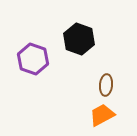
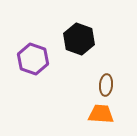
orange trapezoid: moved 1 px left, 1 px up; rotated 32 degrees clockwise
